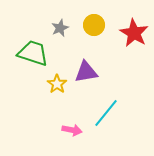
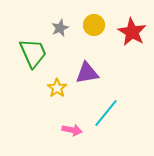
red star: moved 2 px left, 1 px up
green trapezoid: rotated 48 degrees clockwise
purple triangle: moved 1 px right, 1 px down
yellow star: moved 4 px down
